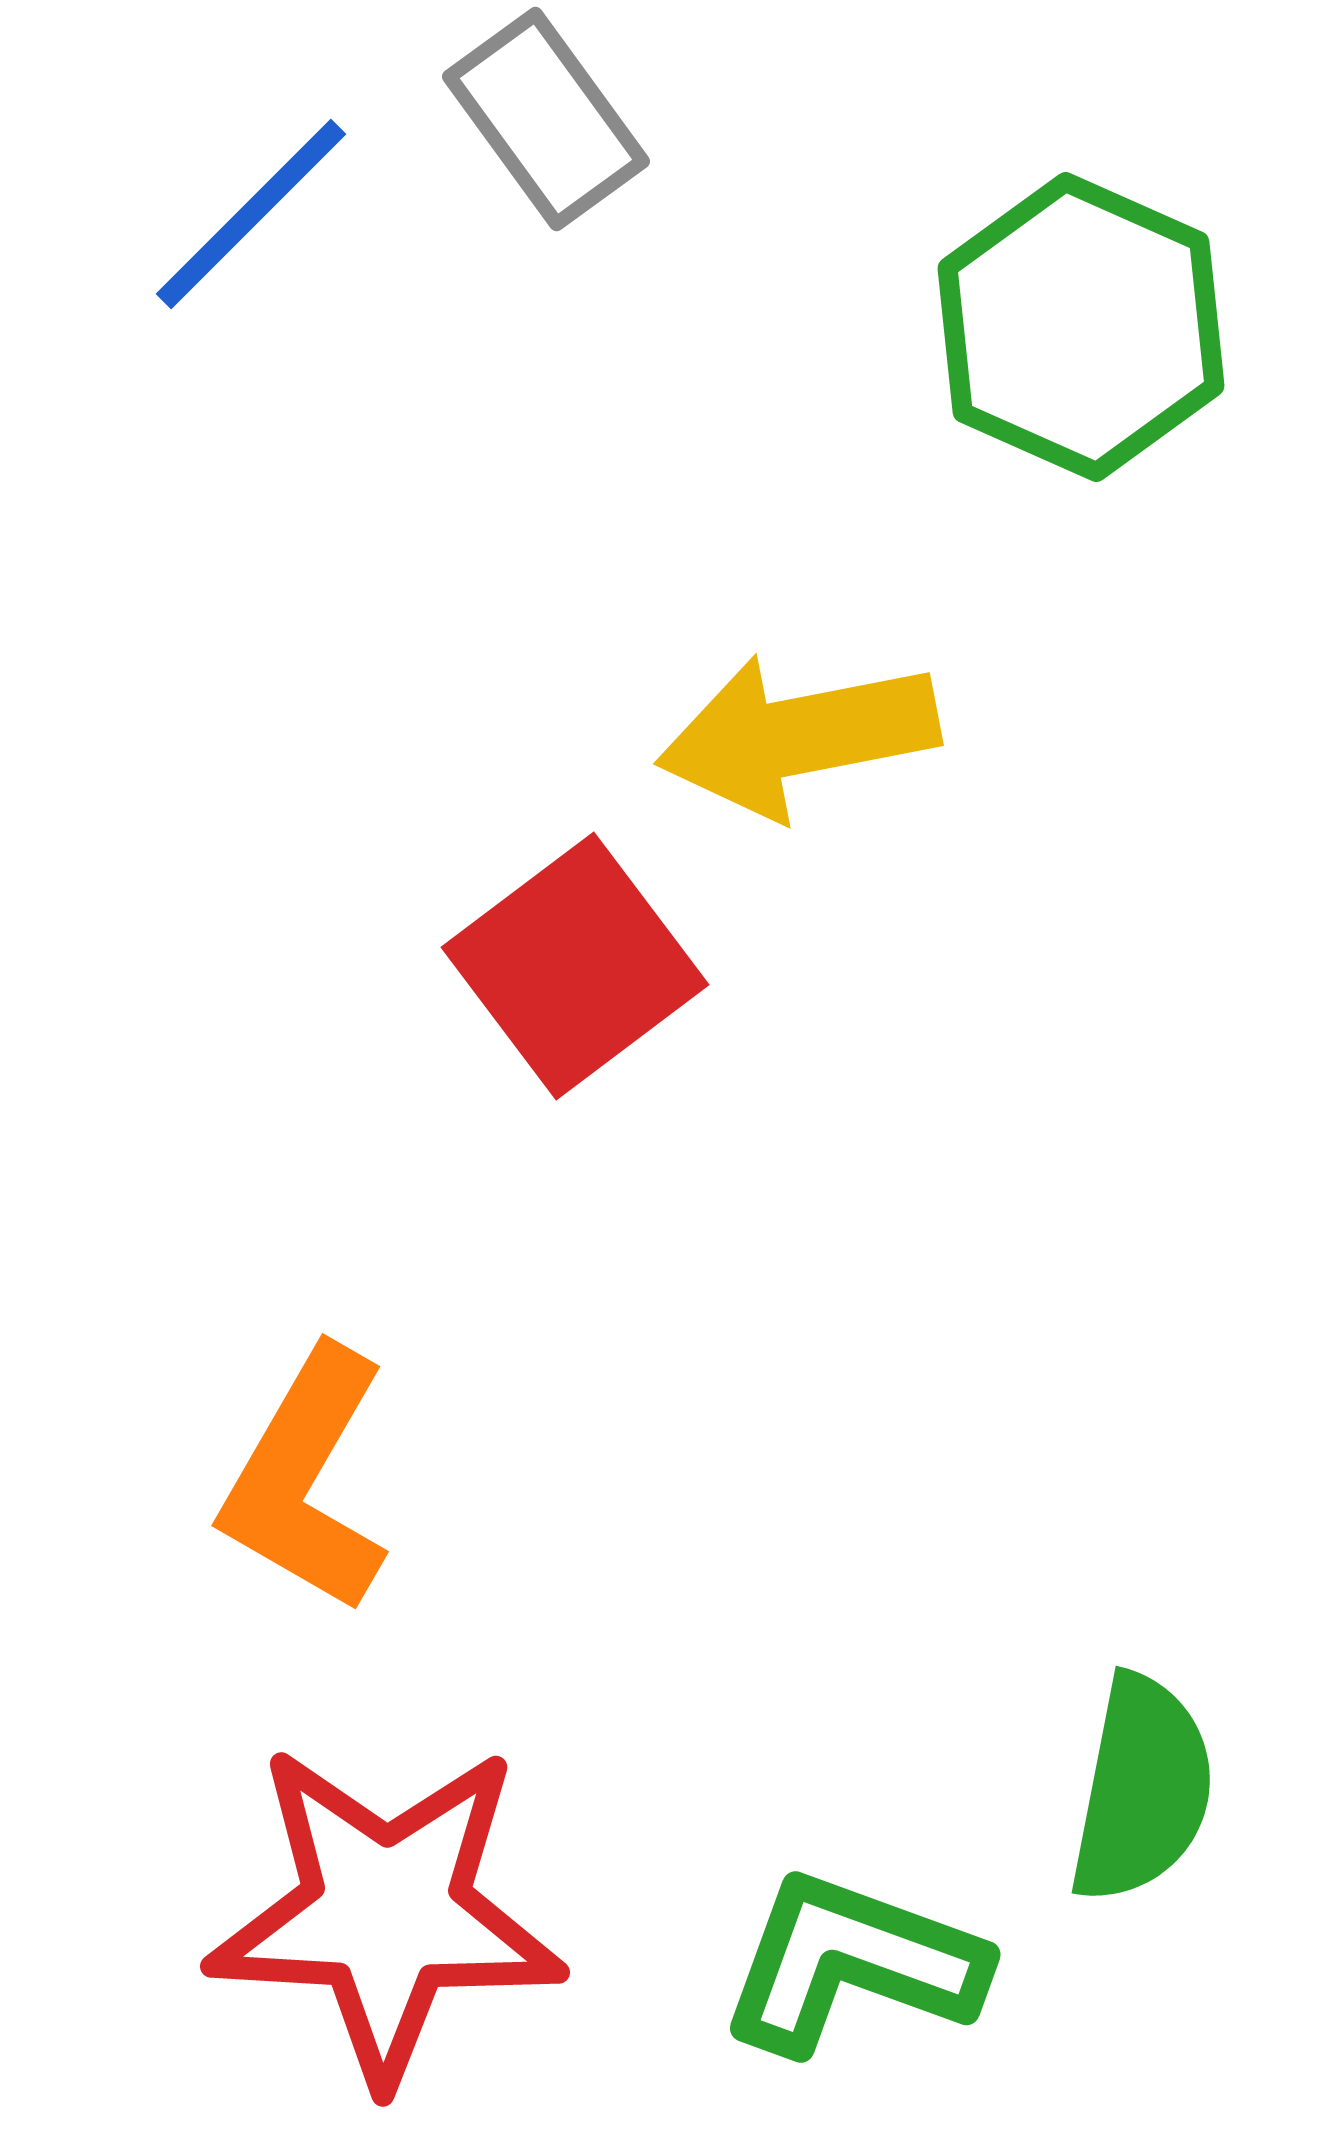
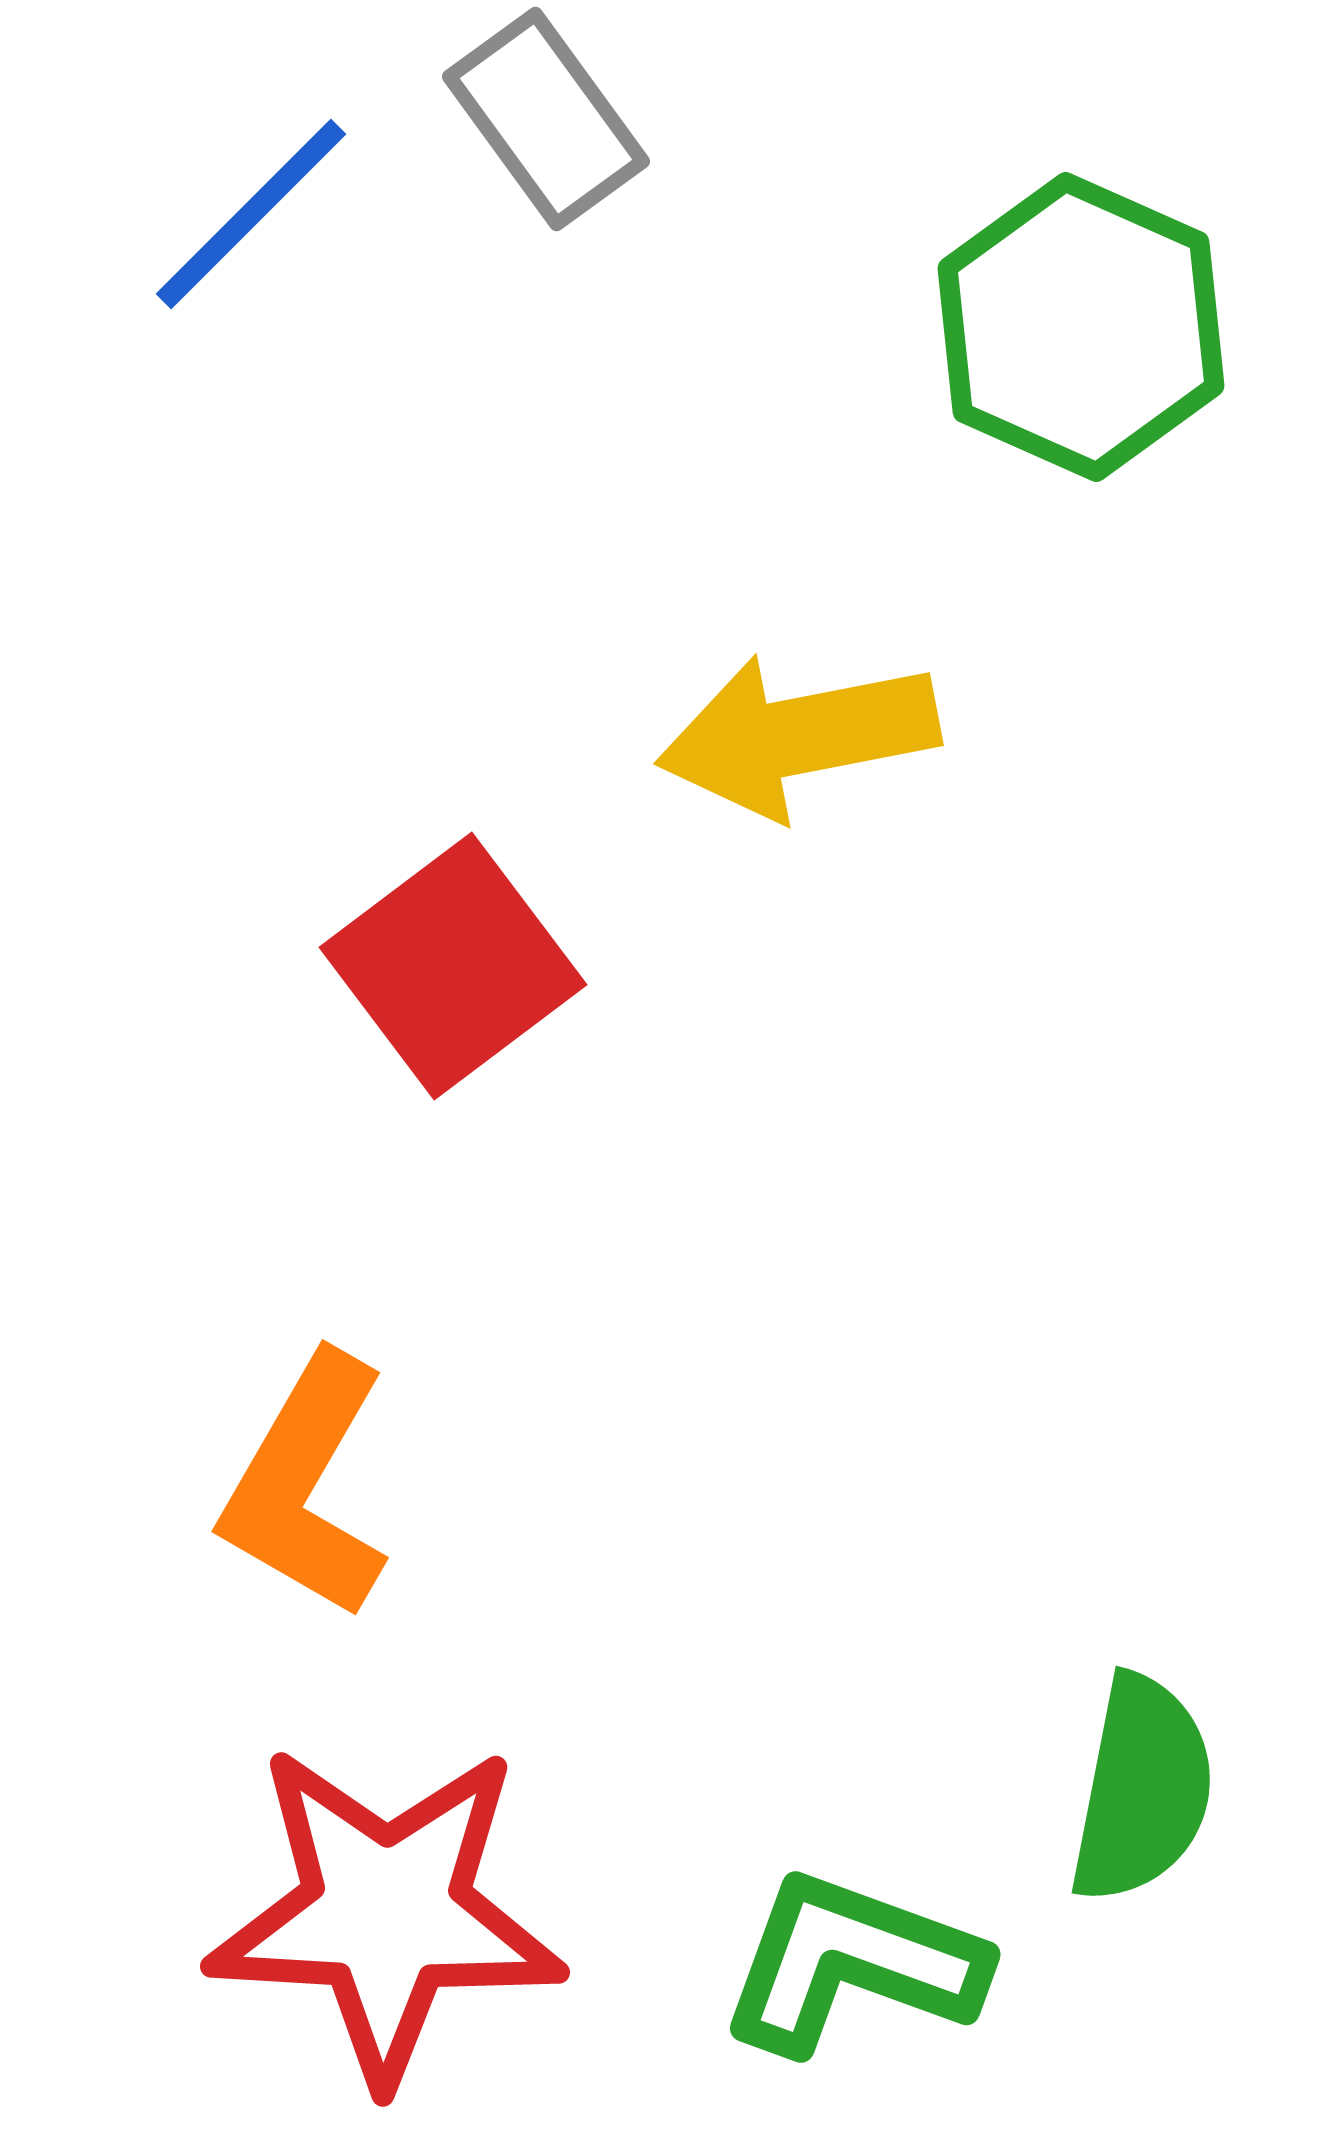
red square: moved 122 px left
orange L-shape: moved 6 px down
